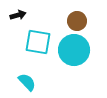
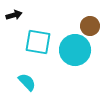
black arrow: moved 4 px left
brown circle: moved 13 px right, 5 px down
cyan circle: moved 1 px right
